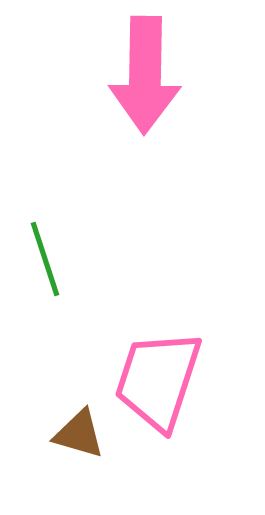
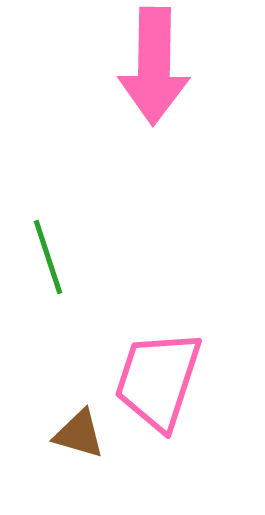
pink arrow: moved 9 px right, 9 px up
green line: moved 3 px right, 2 px up
